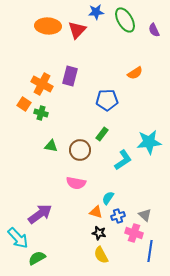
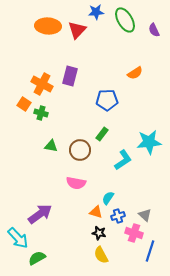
blue line: rotated 10 degrees clockwise
